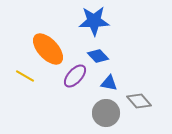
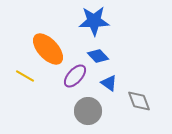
blue triangle: rotated 24 degrees clockwise
gray diamond: rotated 20 degrees clockwise
gray circle: moved 18 px left, 2 px up
